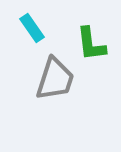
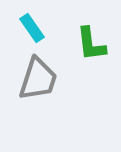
gray trapezoid: moved 17 px left
